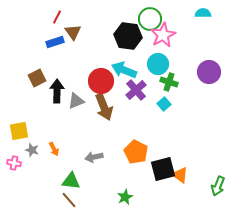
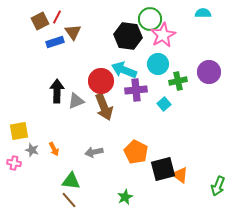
brown square: moved 3 px right, 57 px up
green cross: moved 9 px right, 1 px up; rotated 30 degrees counterclockwise
purple cross: rotated 35 degrees clockwise
gray arrow: moved 5 px up
